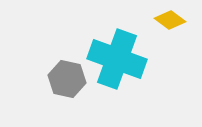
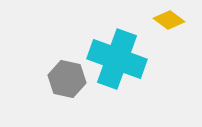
yellow diamond: moved 1 px left
